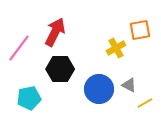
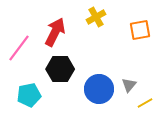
yellow cross: moved 20 px left, 31 px up
gray triangle: rotated 42 degrees clockwise
cyan pentagon: moved 3 px up
